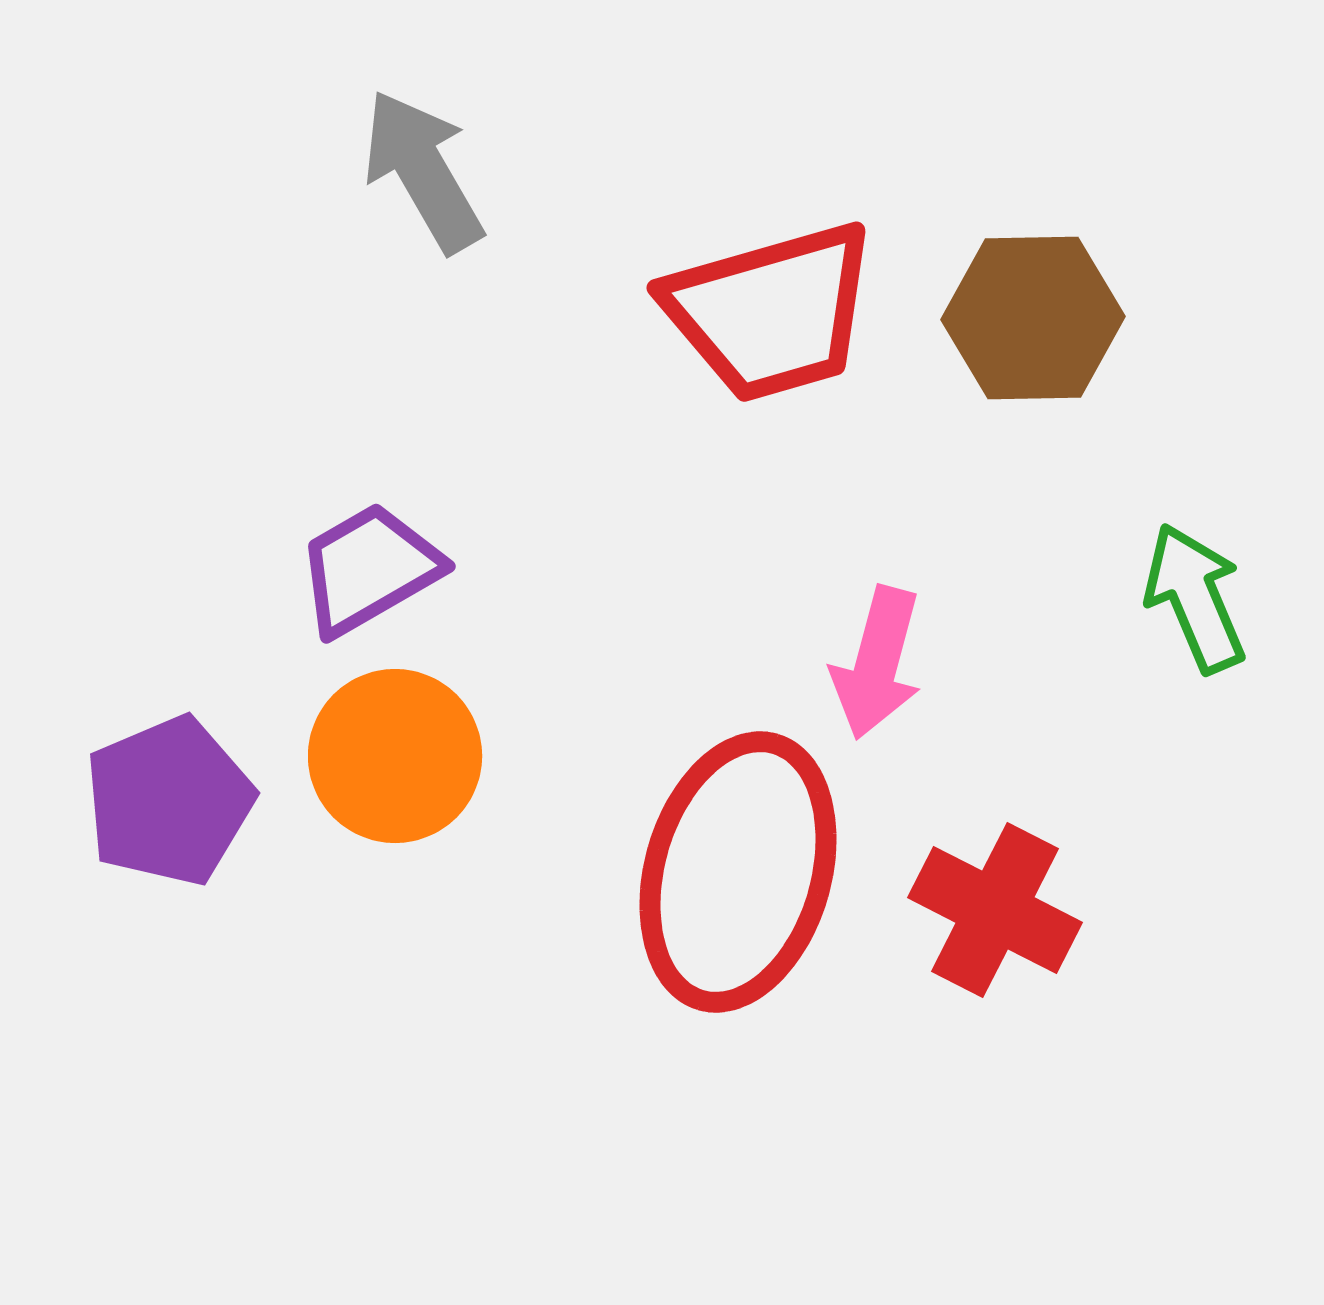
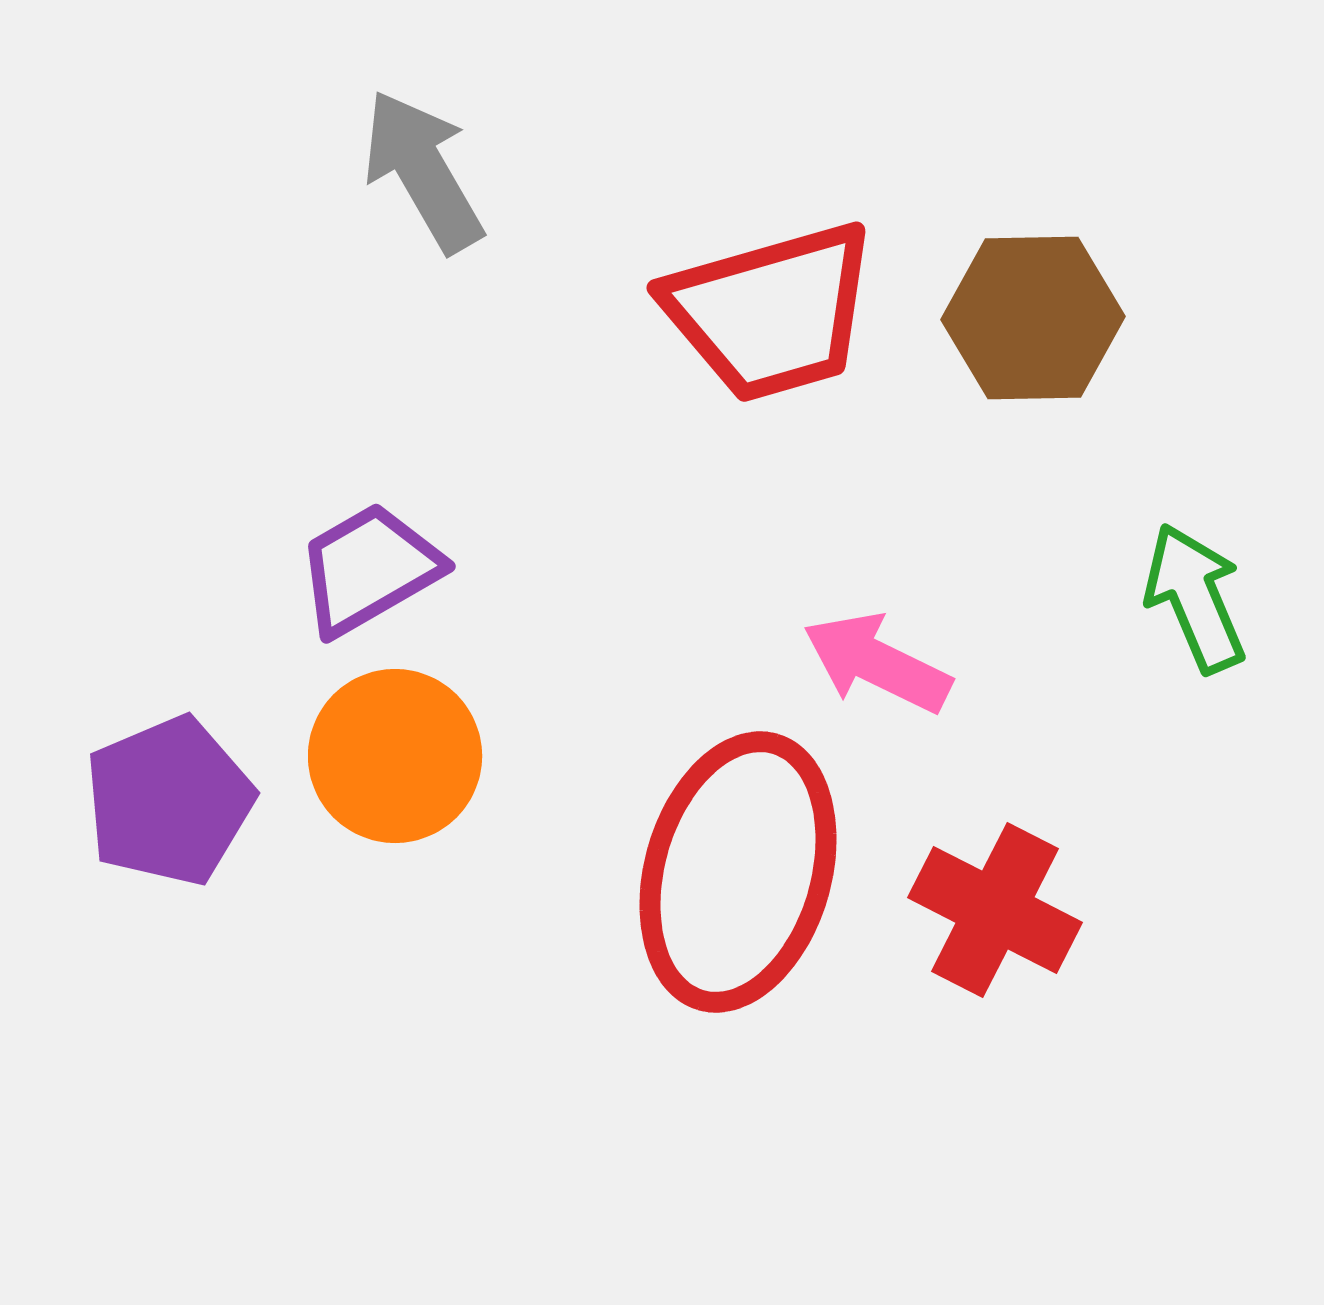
pink arrow: rotated 101 degrees clockwise
